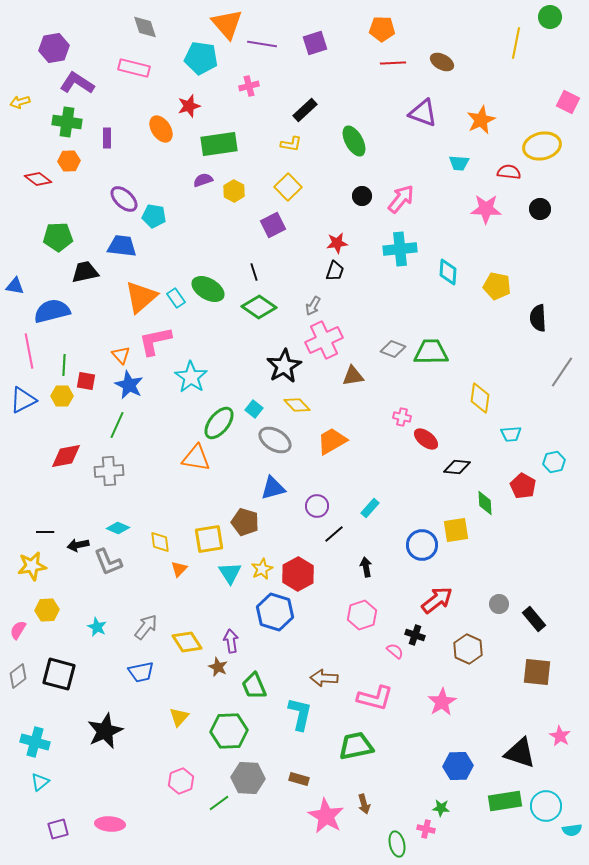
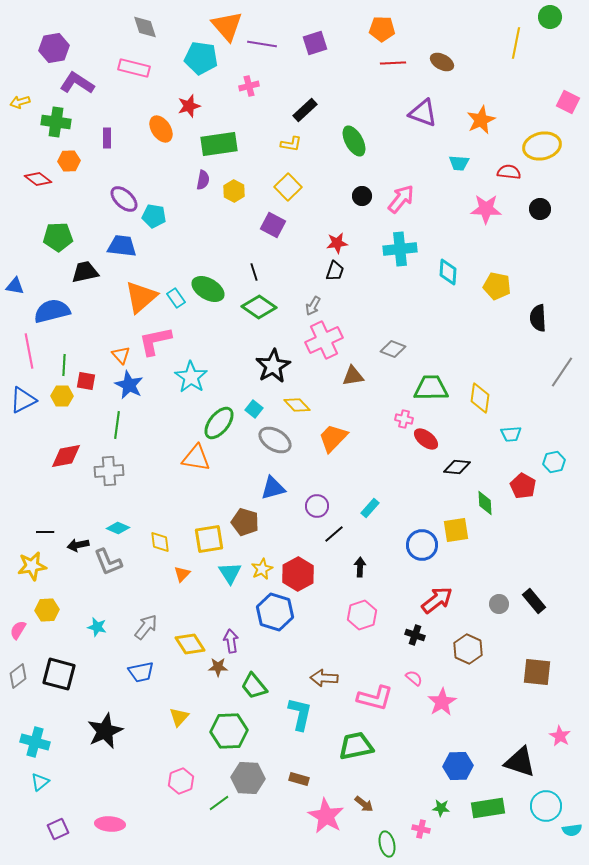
orange triangle at (227, 24): moved 2 px down
green cross at (67, 122): moved 11 px left
purple semicircle at (203, 180): rotated 120 degrees clockwise
purple square at (273, 225): rotated 35 degrees counterclockwise
green trapezoid at (431, 352): moved 36 px down
black star at (284, 366): moved 11 px left
pink cross at (402, 417): moved 2 px right, 2 px down
green line at (117, 425): rotated 16 degrees counterclockwise
orange trapezoid at (332, 441): moved 1 px right, 3 px up; rotated 16 degrees counterclockwise
black arrow at (366, 567): moved 6 px left; rotated 12 degrees clockwise
orange triangle at (179, 569): moved 3 px right, 5 px down
black rectangle at (534, 619): moved 18 px up
cyan star at (97, 627): rotated 12 degrees counterclockwise
yellow diamond at (187, 642): moved 3 px right, 2 px down
pink semicircle at (395, 651): moved 19 px right, 27 px down
brown star at (218, 667): rotated 24 degrees counterclockwise
green trapezoid at (254, 686): rotated 16 degrees counterclockwise
black triangle at (520, 753): moved 9 px down
green rectangle at (505, 801): moved 17 px left, 7 px down
brown arrow at (364, 804): rotated 36 degrees counterclockwise
purple square at (58, 829): rotated 10 degrees counterclockwise
pink cross at (426, 829): moved 5 px left
green ellipse at (397, 844): moved 10 px left
